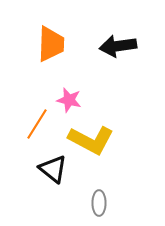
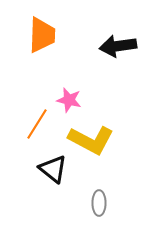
orange trapezoid: moved 9 px left, 9 px up
